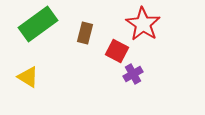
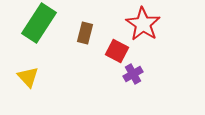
green rectangle: moved 1 px right, 1 px up; rotated 21 degrees counterclockwise
yellow triangle: rotated 15 degrees clockwise
